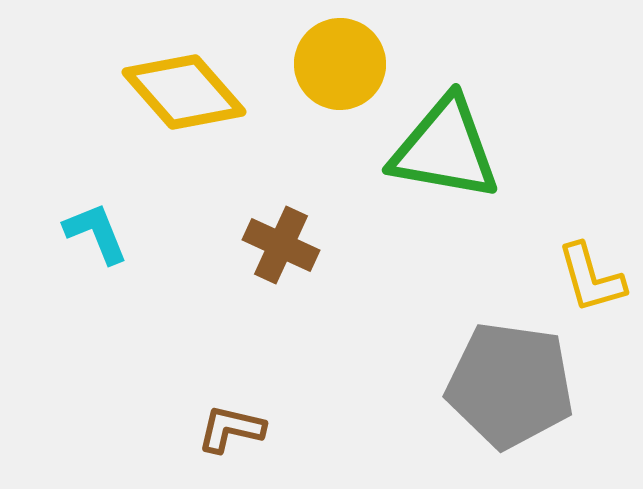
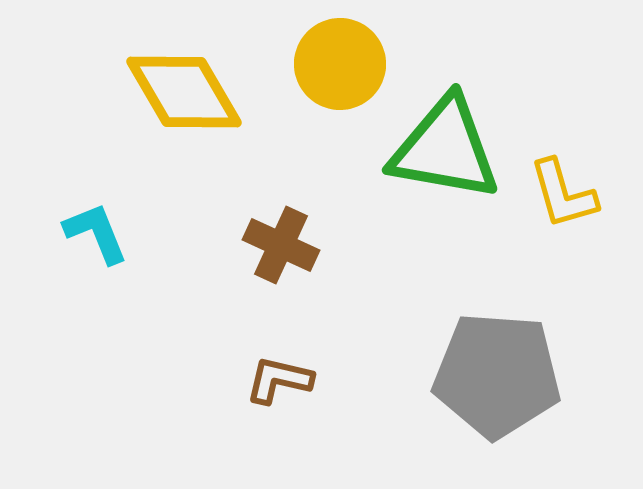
yellow diamond: rotated 11 degrees clockwise
yellow L-shape: moved 28 px left, 84 px up
gray pentagon: moved 13 px left, 10 px up; rotated 4 degrees counterclockwise
brown L-shape: moved 48 px right, 49 px up
